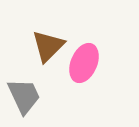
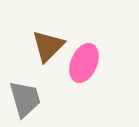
gray trapezoid: moved 1 px right, 3 px down; rotated 9 degrees clockwise
